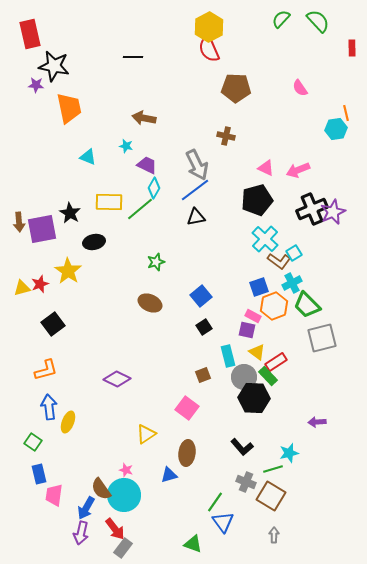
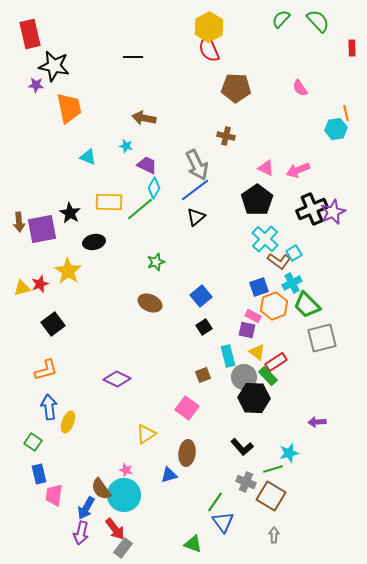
black pentagon at (257, 200): rotated 20 degrees counterclockwise
black triangle at (196, 217): rotated 30 degrees counterclockwise
